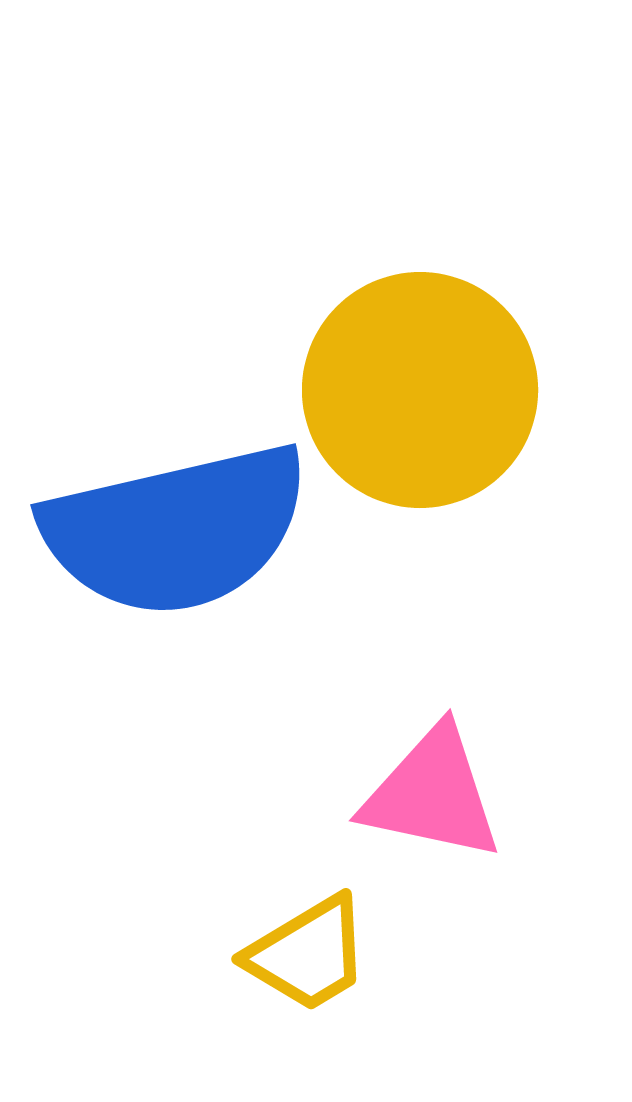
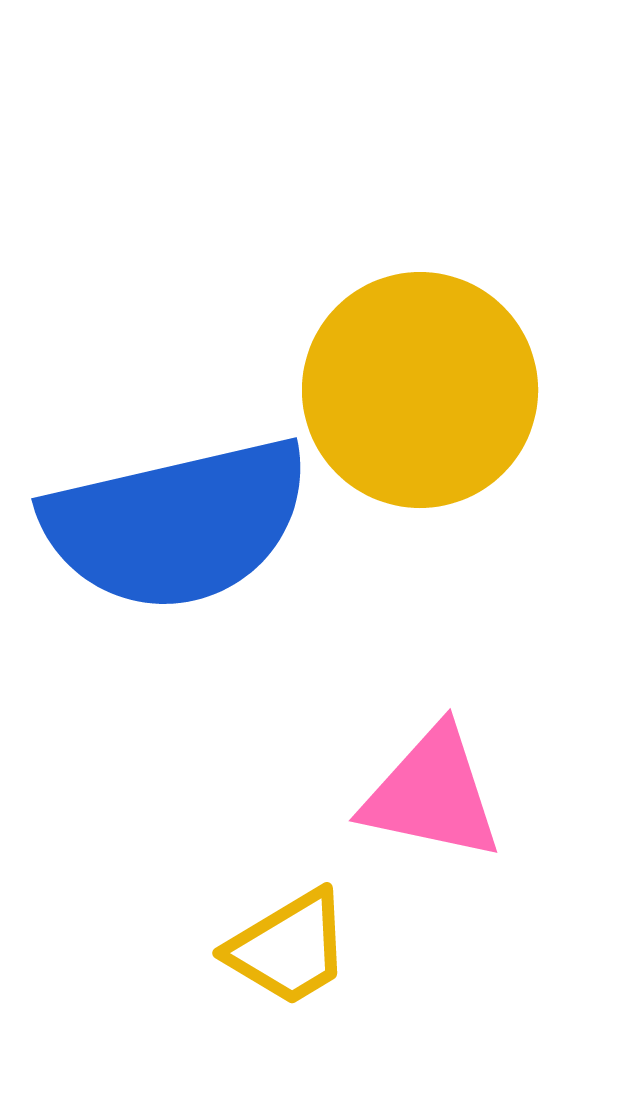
blue semicircle: moved 1 px right, 6 px up
yellow trapezoid: moved 19 px left, 6 px up
